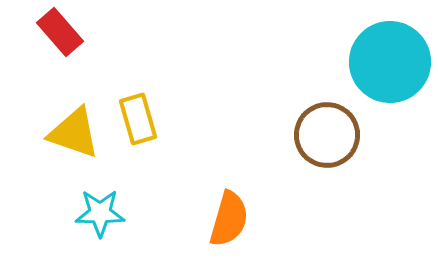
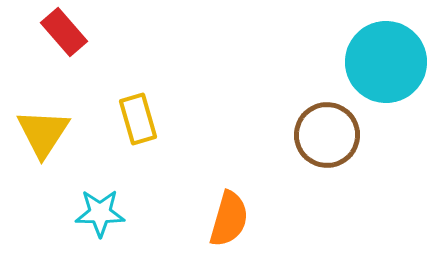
red rectangle: moved 4 px right
cyan circle: moved 4 px left
yellow triangle: moved 31 px left; rotated 44 degrees clockwise
